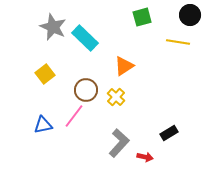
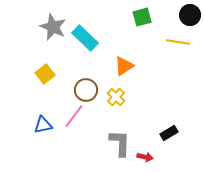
gray L-shape: moved 1 px right; rotated 40 degrees counterclockwise
